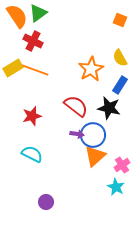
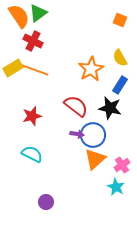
orange semicircle: moved 2 px right
black star: moved 1 px right
orange triangle: moved 3 px down
